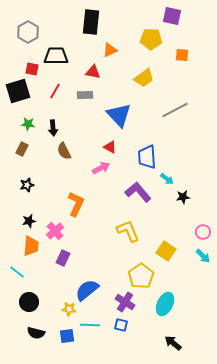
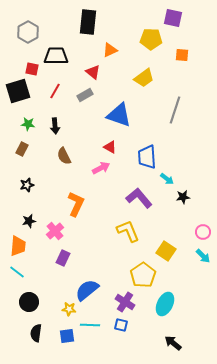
purple square at (172, 16): moved 1 px right, 2 px down
black rectangle at (91, 22): moved 3 px left
red triangle at (93, 72): rotated 28 degrees clockwise
gray rectangle at (85, 95): rotated 28 degrees counterclockwise
gray line at (175, 110): rotated 44 degrees counterclockwise
blue triangle at (119, 115): rotated 28 degrees counterclockwise
black arrow at (53, 128): moved 2 px right, 2 px up
brown semicircle at (64, 151): moved 5 px down
purple L-shape at (138, 192): moved 1 px right, 6 px down
orange trapezoid at (31, 246): moved 13 px left
yellow pentagon at (141, 276): moved 2 px right, 1 px up
black semicircle at (36, 333): rotated 84 degrees clockwise
